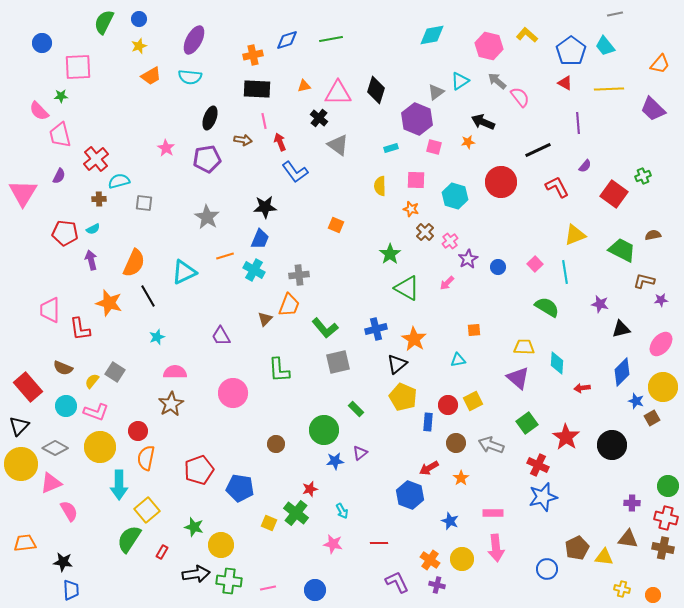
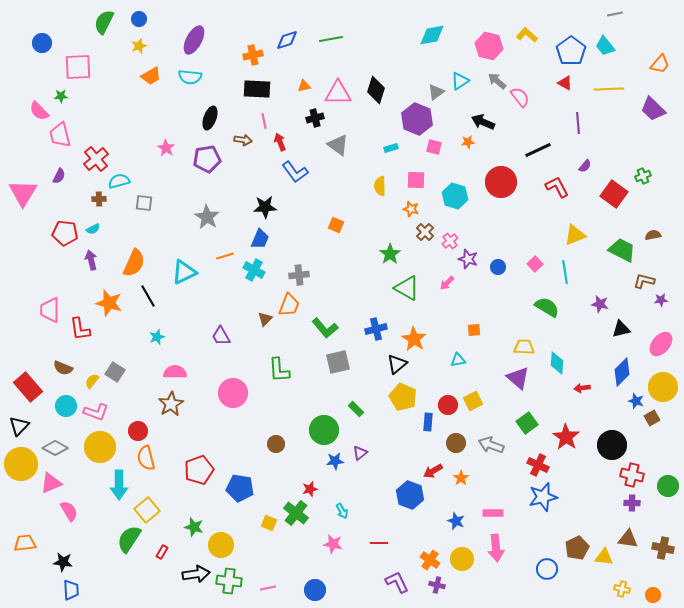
black cross at (319, 118): moved 4 px left; rotated 36 degrees clockwise
purple star at (468, 259): rotated 24 degrees counterclockwise
orange semicircle at (146, 458): rotated 25 degrees counterclockwise
red arrow at (429, 468): moved 4 px right, 3 px down
red cross at (666, 518): moved 34 px left, 43 px up
blue star at (450, 521): moved 6 px right
